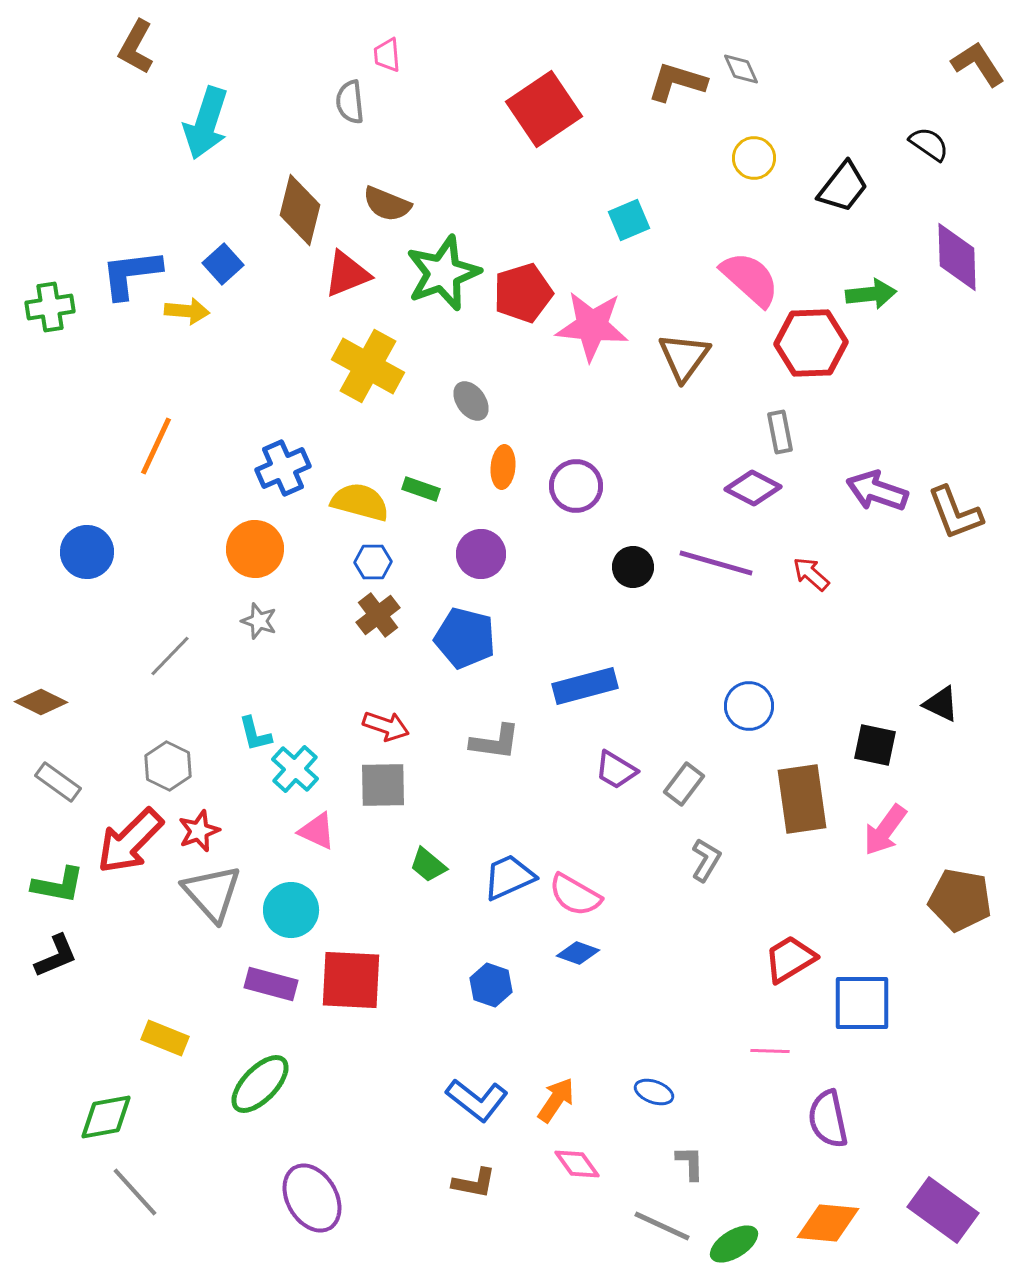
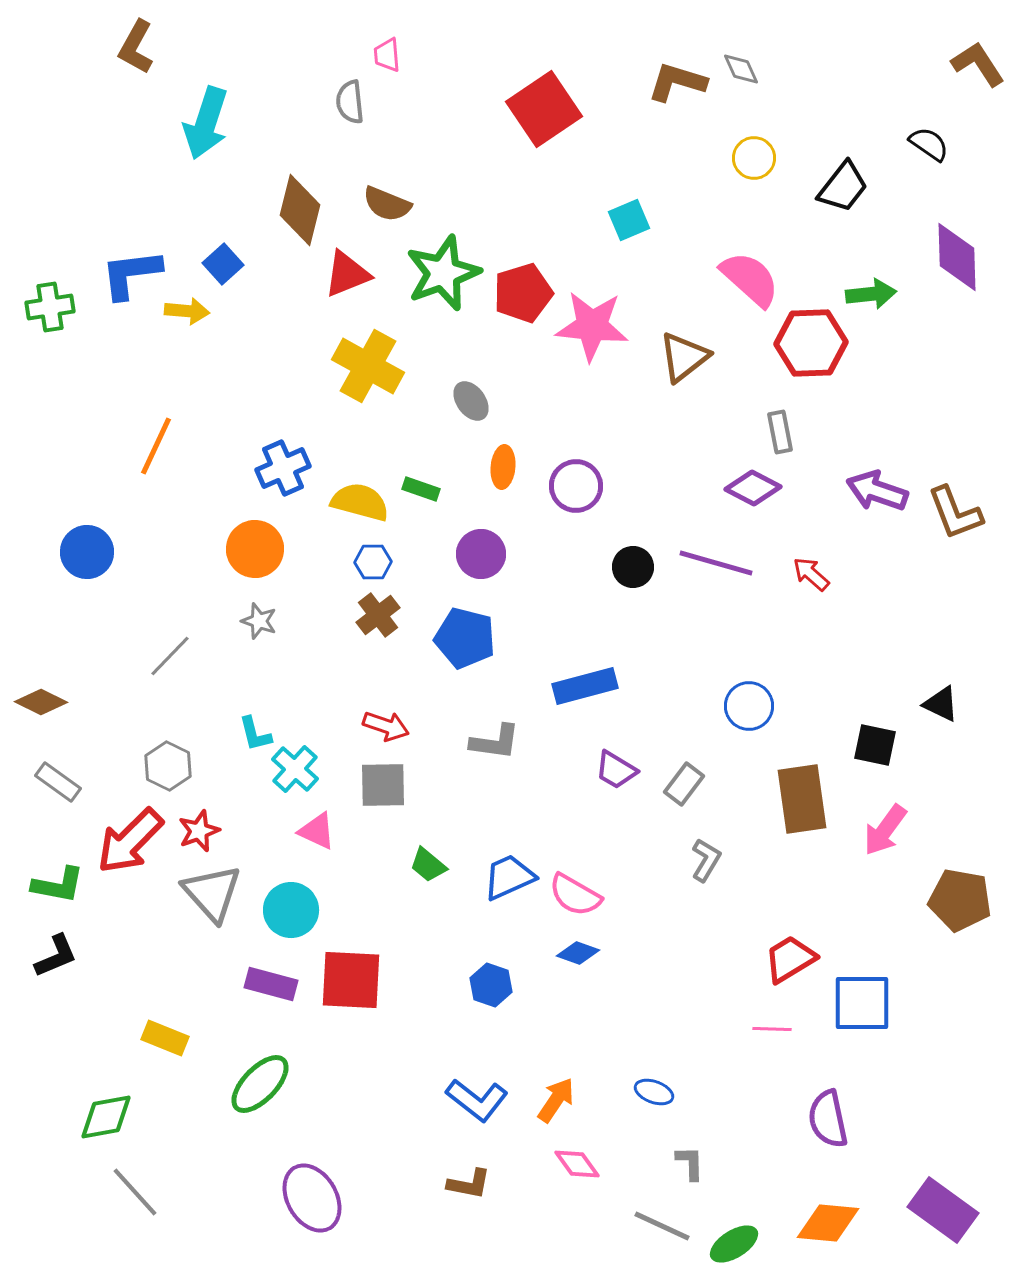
brown triangle at (684, 357): rotated 16 degrees clockwise
pink line at (770, 1051): moved 2 px right, 22 px up
brown L-shape at (474, 1183): moved 5 px left, 1 px down
